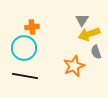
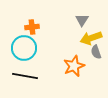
yellow arrow: moved 2 px right, 4 px down
